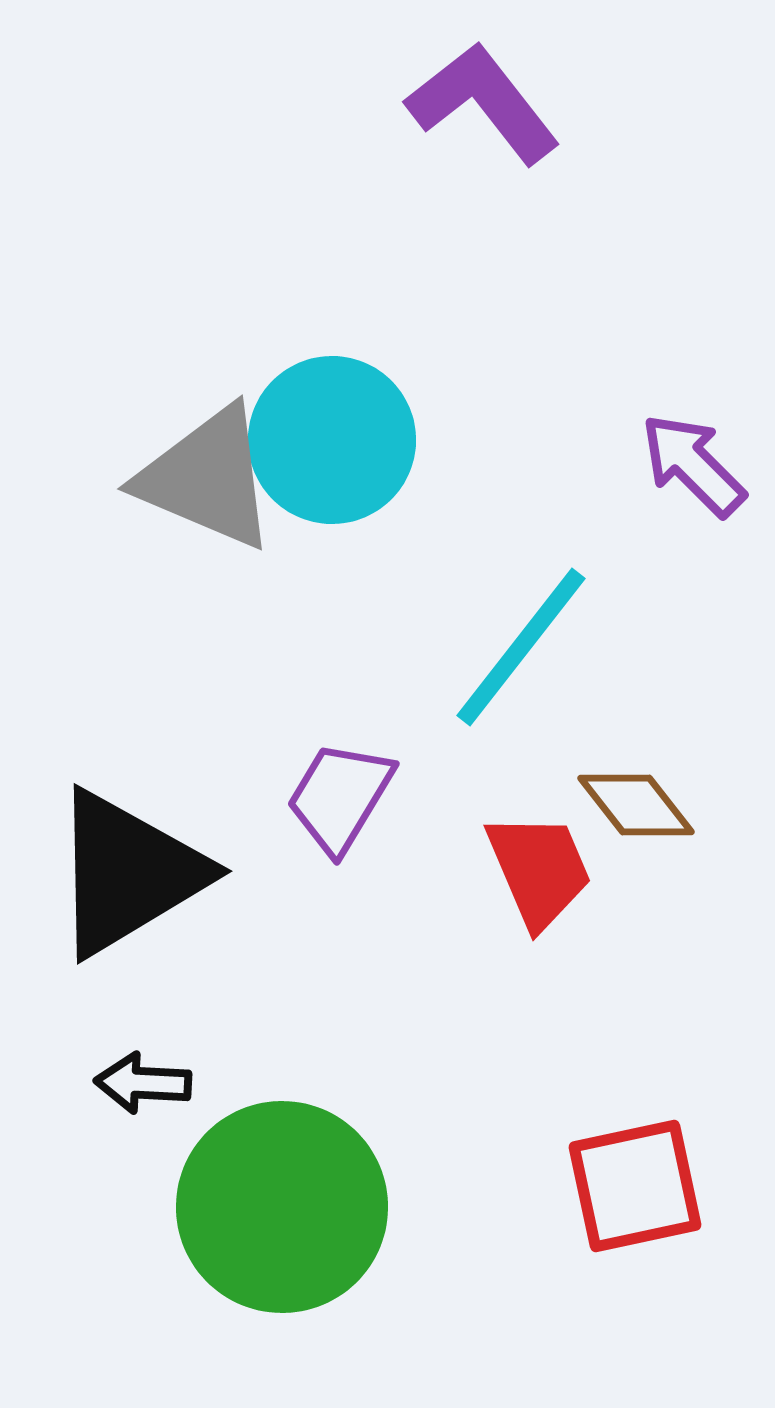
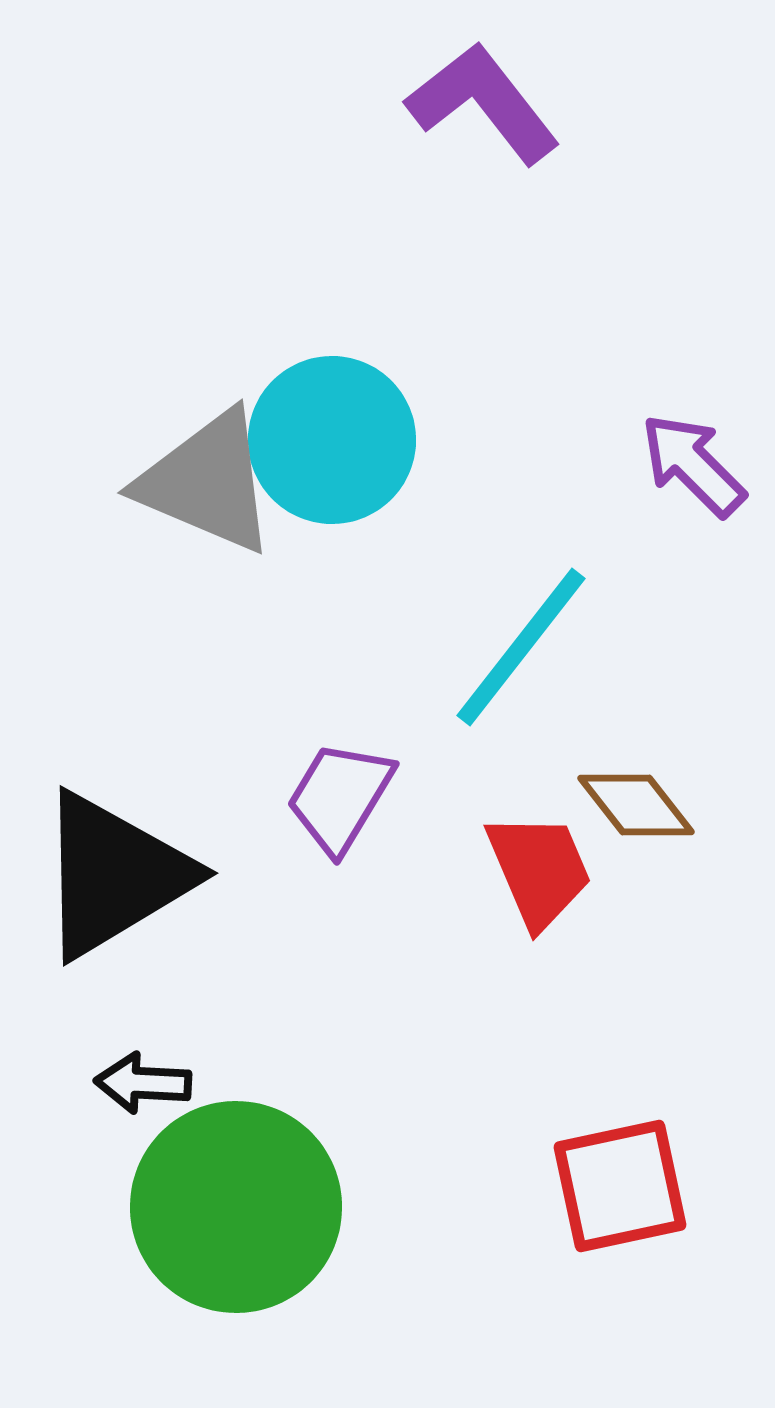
gray triangle: moved 4 px down
black triangle: moved 14 px left, 2 px down
red square: moved 15 px left
green circle: moved 46 px left
